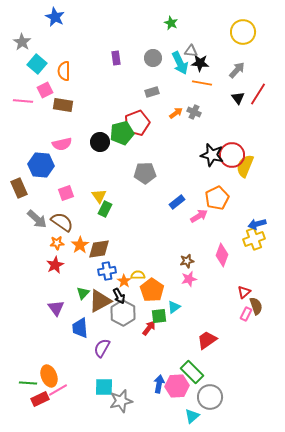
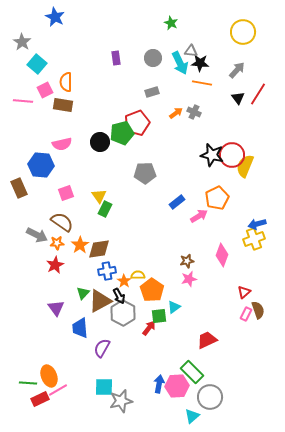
orange semicircle at (64, 71): moved 2 px right, 11 px down
gray arrow at (37, 219): moved 16 px down; rotated 15 degrees counterclockwise
brown semicircle at (256, 306): moved 2 px right, 4 px down
red trapezoid at (207, 340): rotated 10 degrees clockwise
